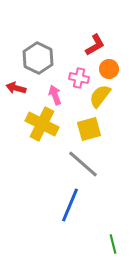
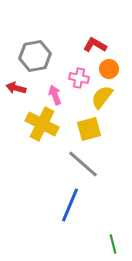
red L-shape: rotated 120 degrees counterclockwise
gray hexagon: moved 3 px left, 2 px up; rotated 24 degrees clockwise
yellow semicircle: moved 2 px right, 1 px down
